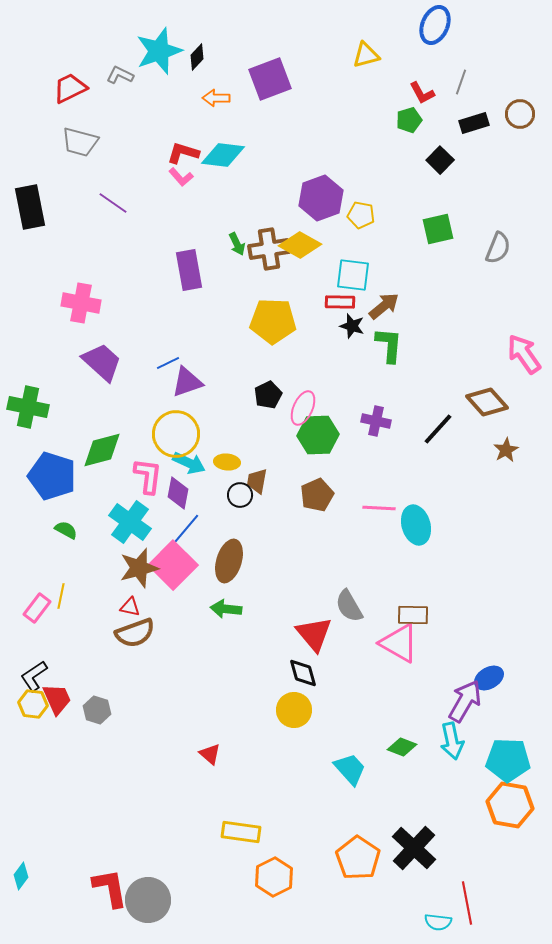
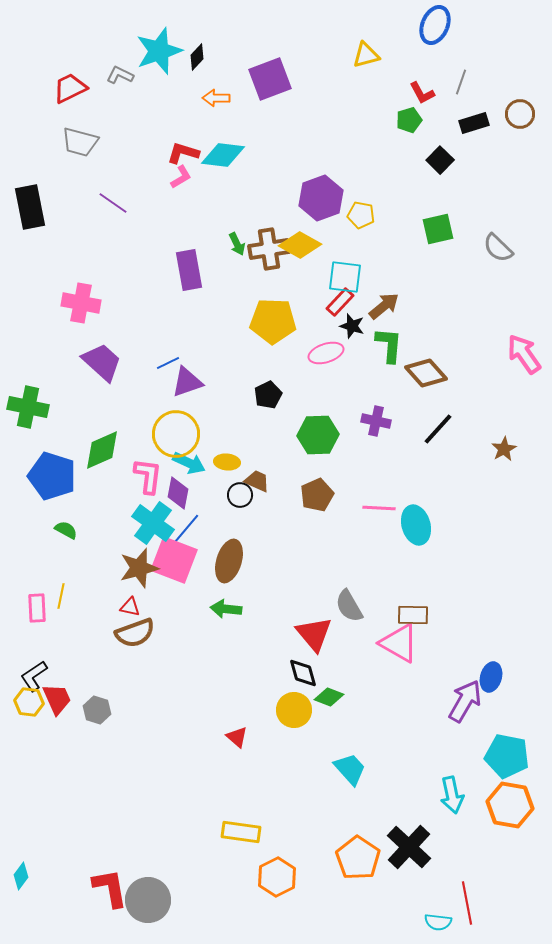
pink L-shape at (181, 177): rotated 80 degrees counterclockwise
gray semicircle at (498, 248): rotated 112 degrees clockwise
cyan square at (353, 275): moved 8 px left, 2 px down
red rectangle at (340, 302): rotated 48 degrees counterclockwise
brown diamond at (487, 402): moved 61 px left, 29 px up
pink ellipse at (303, 408): moved 23 px right, 55 px up; rotated 48 degrees clockwise
green diamond at (102, 450): rotated 9 degrees counterclockwise
brown star at (506, 450): moved 2 px left, 1 px up
brown trapezoid at (257, 481): rotated 104 degrees clockwise
cyan cross at (130, 522): moved 23 px right, 1 px down
pink square at (173, 565): moved 1 px right, 5 px up; rotated 24 degrees counterclockwise
pink rectangle at (37, 608): rotated 40 degrees counterclockwise
blue ellipse at (489, 678): moved 2 px right, 1 px up; rotated 44 degrees counterclockwise
yellow hexagon at (33, 704): moved 4 px left, 2 px up
cyan arrow at (452, 741): moved 54 px down
green diamond at (402, 747): moved 73 px left, 50 px up
red triangle at (210, 754): moved 27 px right, 17 px up
cyan pentagon at (508, 760): moved 1 px left, 4 px up; rotated 9 degrees clockwise
black cross at (414, 848): moved 5 px left, 1 px up
orange hexagon at (274, 877): moved 3 px right
